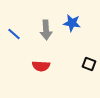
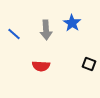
blue star: rotated 24 degrees clockwise
